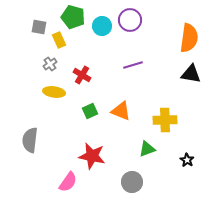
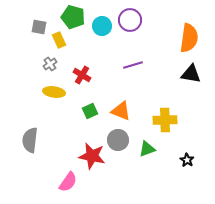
gray circle: moved 14 px left, 42 px up
